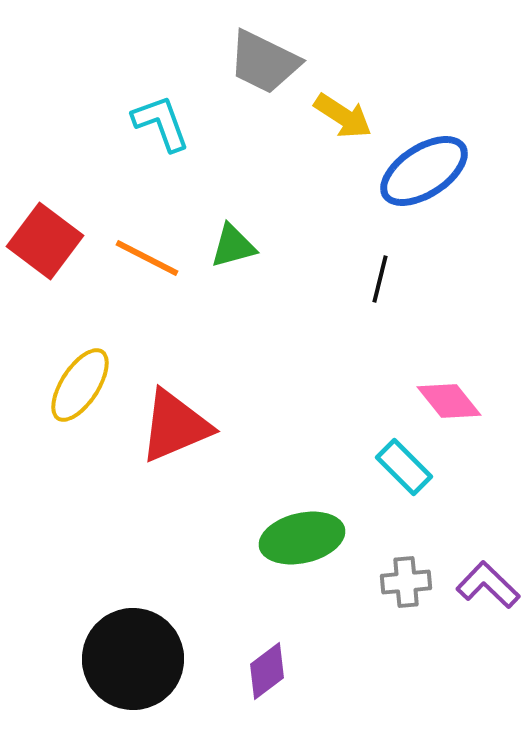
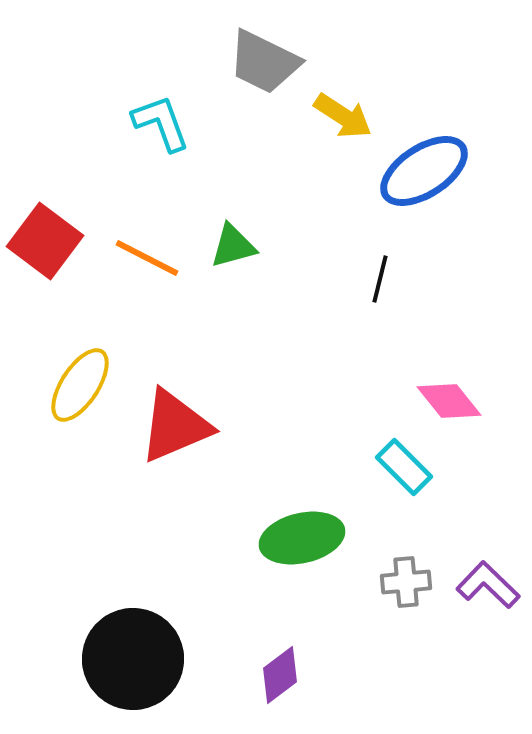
purple diamond: moved 13 px right, 4 px down
